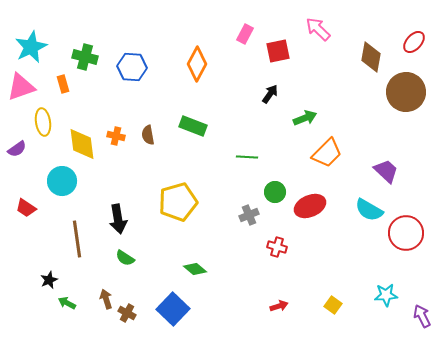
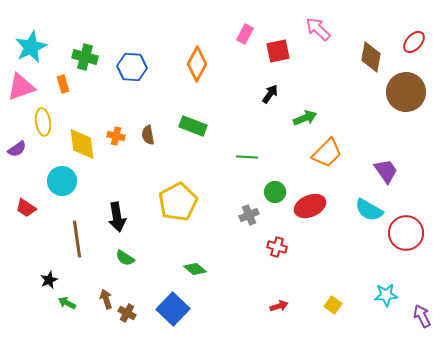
purple trapezoid at (386, 171): rotated 12 degrees clockwise
yellow pentagon at (178, 202): rotated 12 degrees counterclockwise
black arrow at (118, 219): moved 1 px left, 2 px up
